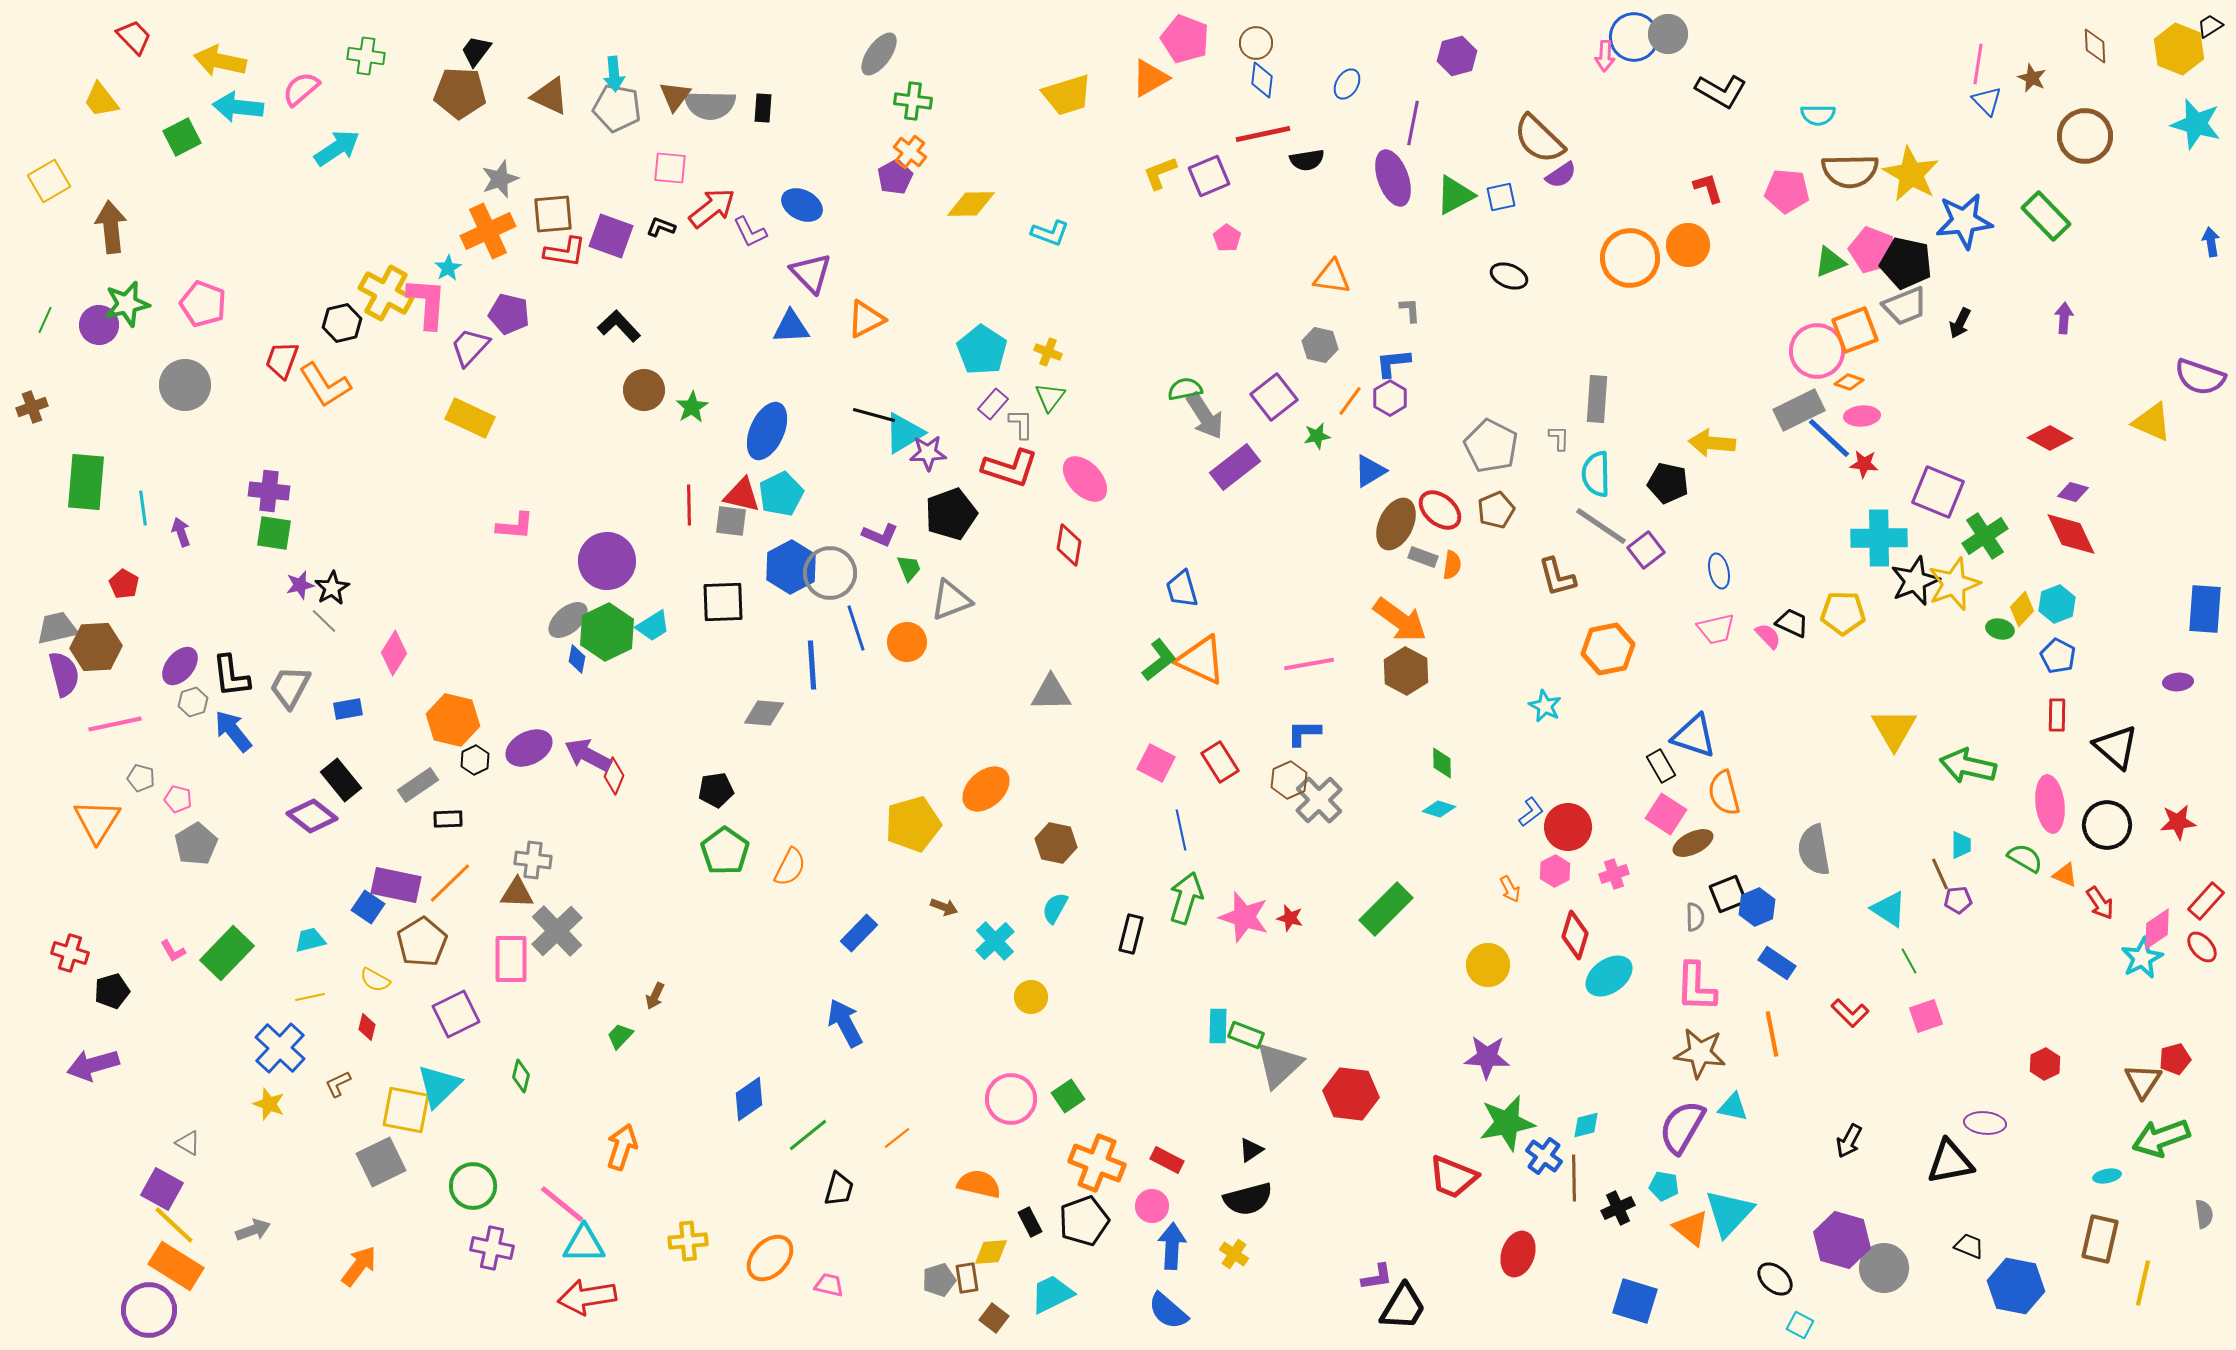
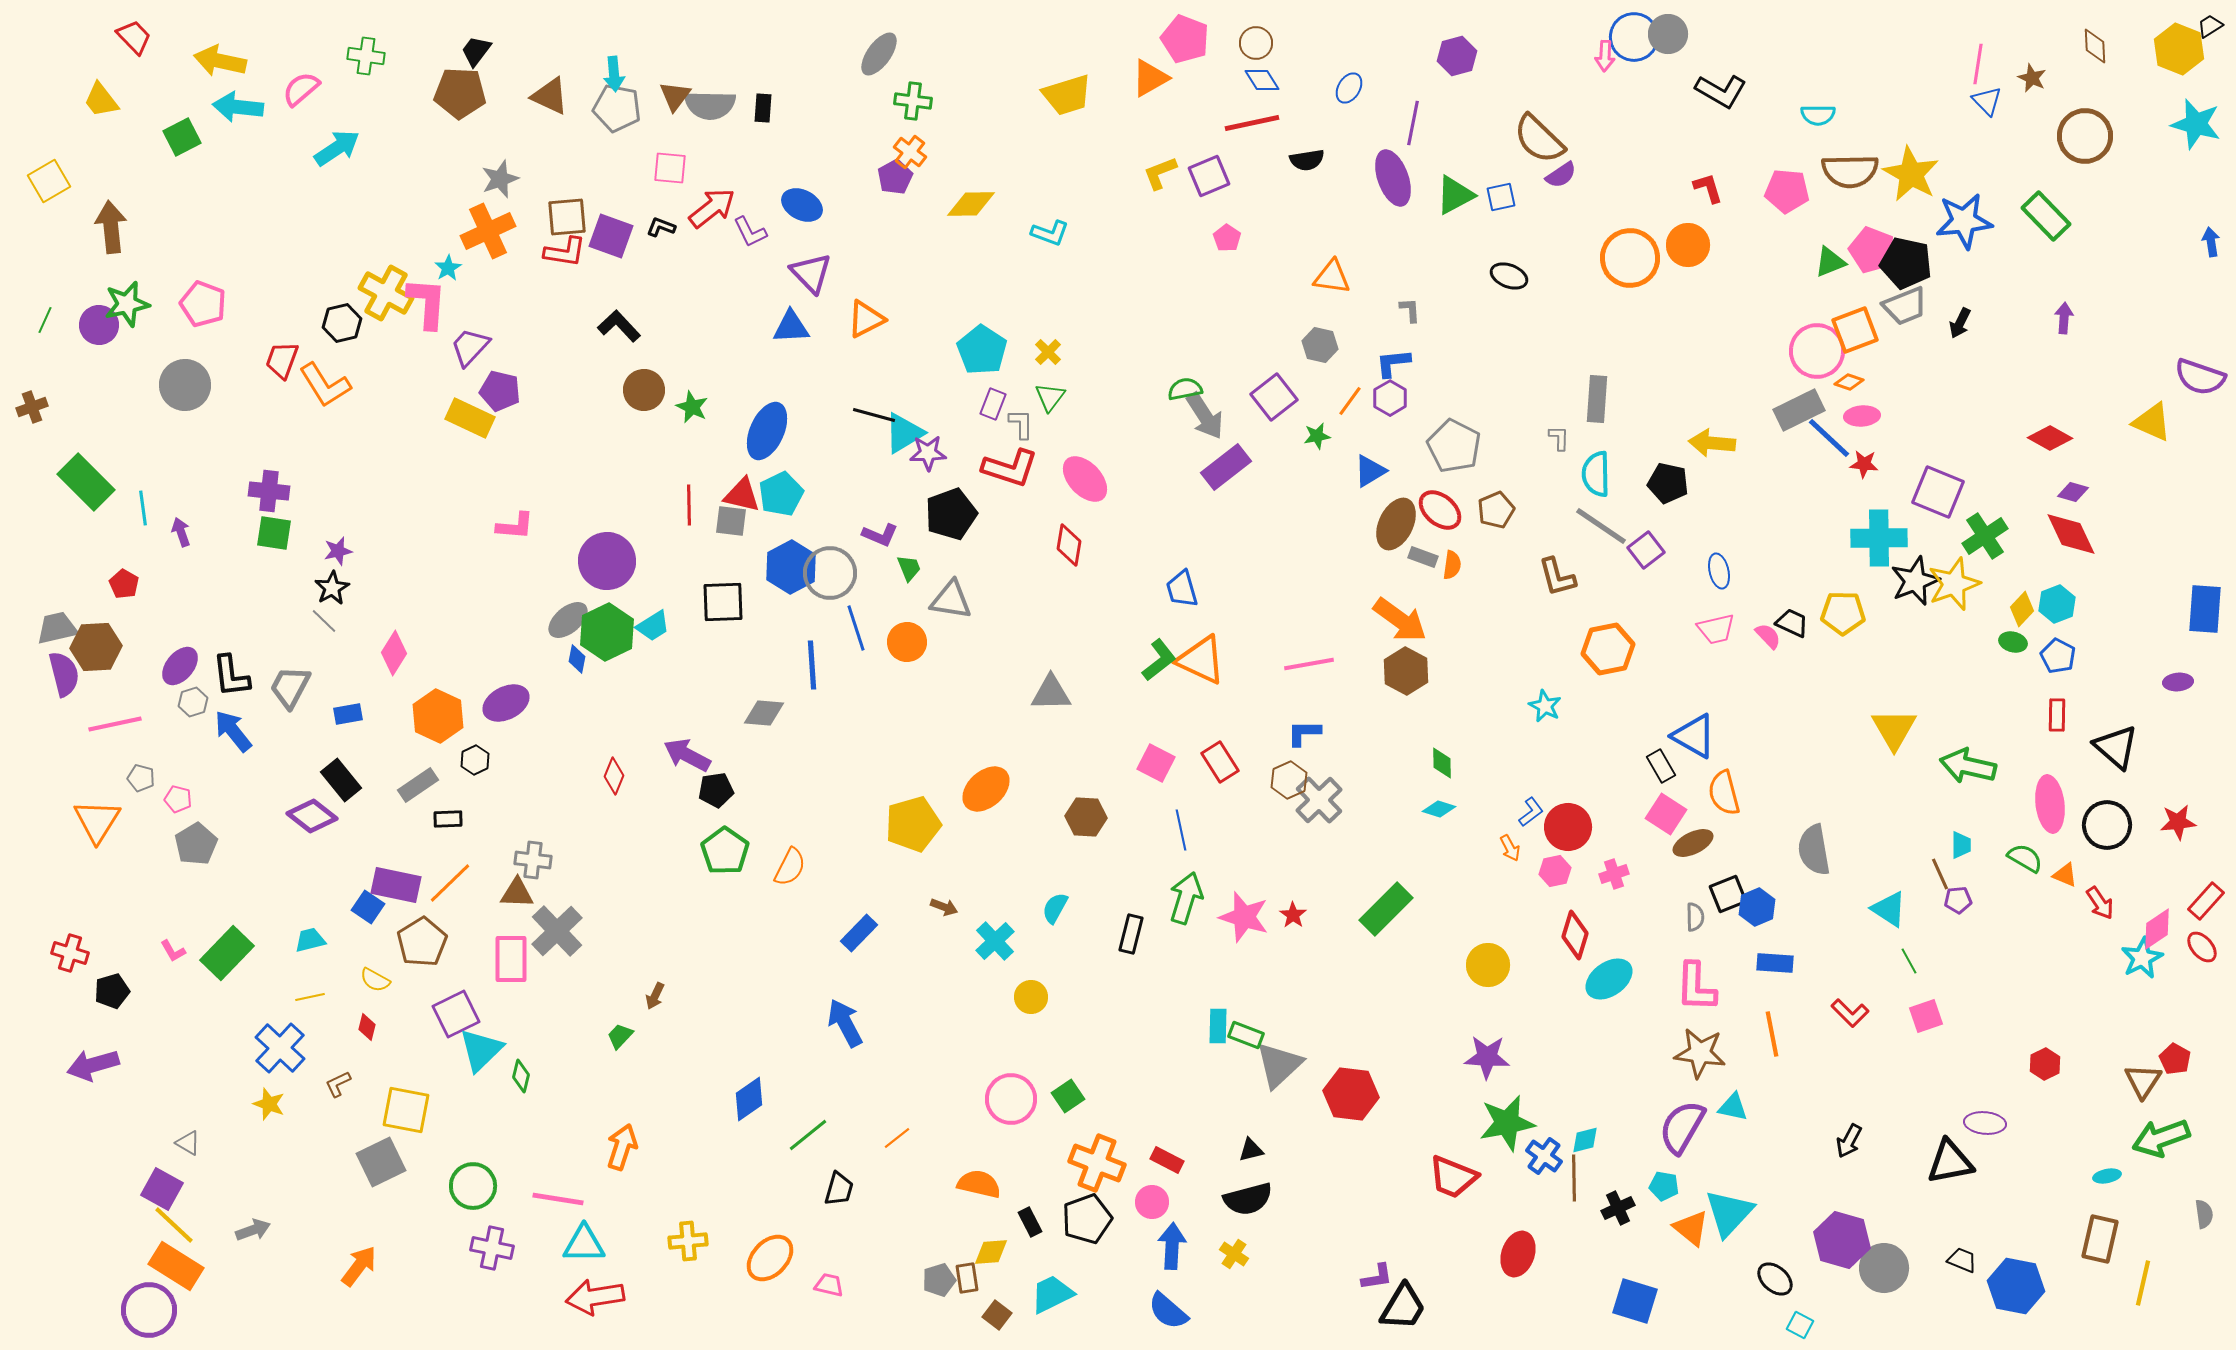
blue diamond at (1262, 80): rotated 39 degrees counterclockwise
blue ellipse at (1347, 84): moved 2 px right, 4 px down
red line at (1263, 134): moved 11 px left, 11 px up
brown square at (553, 214): moved 14 px right, 3 px down
purple pentagon at (509, 314): moved 9 px left, 77 px down
yellow cross at (1048, 352): rotated 24 degrees clockwise
purple rectangle at (993, 404): rotated 20 degrees counterclockwise
green star at (692, 407): rotated 16 degrees counterclockwise
gray pentagon at (1491, 446): moved 37 px left
purple rectangle at (1235, 467): moved 9 px left
green rectangle at (86, 482): rotated 50 degrees counterclockwise
purple star at (300, 585): moved 38 px right, 34 px up
gray triangle at (951, 600): rotated 30 degrees clockwise
green ellipse at (2000, 629): moved 13 px right, 13 px down
blue rectangle at (348, 709): moved 5 px down
orange hexagon at (453, 720): moved 15 px left, 4 px up; rotated 12 degrees clockwise
blue triangle at (1694, 736): rotated 12 degrees clockwise
purple ellipse at (529, 748): moved 23 px left, 45 px up
purple arrow at (588, 755): moved 99 px right
brown hexagon at (1056, 843): moved 30 px right, 26 px up; rotated 9 degrees counterclockwise
pink hexagon at (1555, 871): rotated 16 degrees clockwise
orange arrow at (1510, 889): moved 41 px up
red star at (1290, 918): moved 3 px right, 3 px up; rotated 20 degrees clockwise
blue rectangle at (1777, 963): moved 2 px left; rotated 30 degrees counterclockwise
cyan ellipse at (1609, 976): moved 3 px down
red pentagon at (2175, 1059): rotated 28 degrees counterclockwise
cyan triangle at (439, 1086): moved 42 px right, 36 px up
cyan diamond at (1586, 1125): moved 1 px left, 15 px down
black triangle at (1251, 1150): rotated 20 degrees clockwise
pink line at (562, 1204): moved 4 px left, 5 px up; rotated 30 degrees counterclockwise
pink circle at (1152, 1206): moved 4 px up
black pentagon at (1084, 1221): moved 3 px right, 2 px up
black trapezoid at (1969, 1246): moved 7 px left, 14 px down
red arrow at (587, 1297): moved 8 px right
brown square at (994, 1318): moved 3 px right, 3 px up
